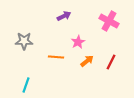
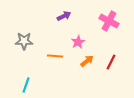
orange line: moved 1 px left, 1 px up
